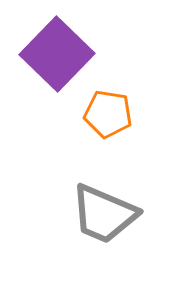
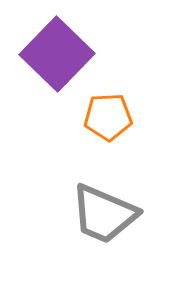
orange pentagon: moved 3 px down; rotated 12 degrees counterclockwise
